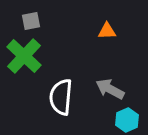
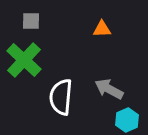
gray square: rotated 12 degrees clockwise
orange triangle: moved 5 px left, 2 px up
green cross: moved 4 px down
gray arrow: moved 1 px left
